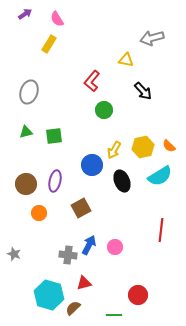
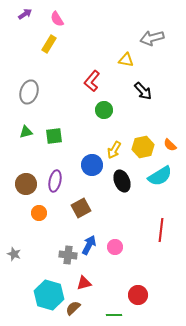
orange semicircle: moved 1 px right, 1 px up
